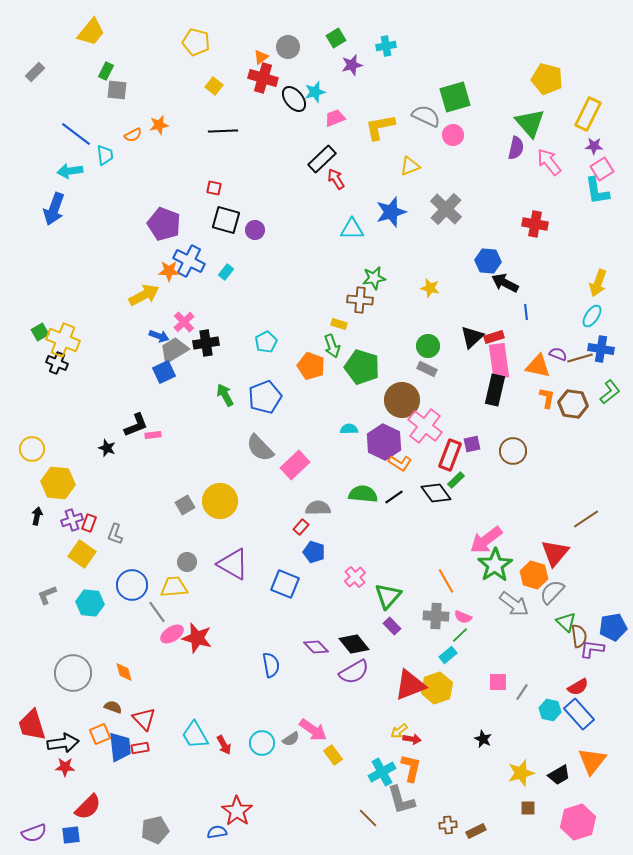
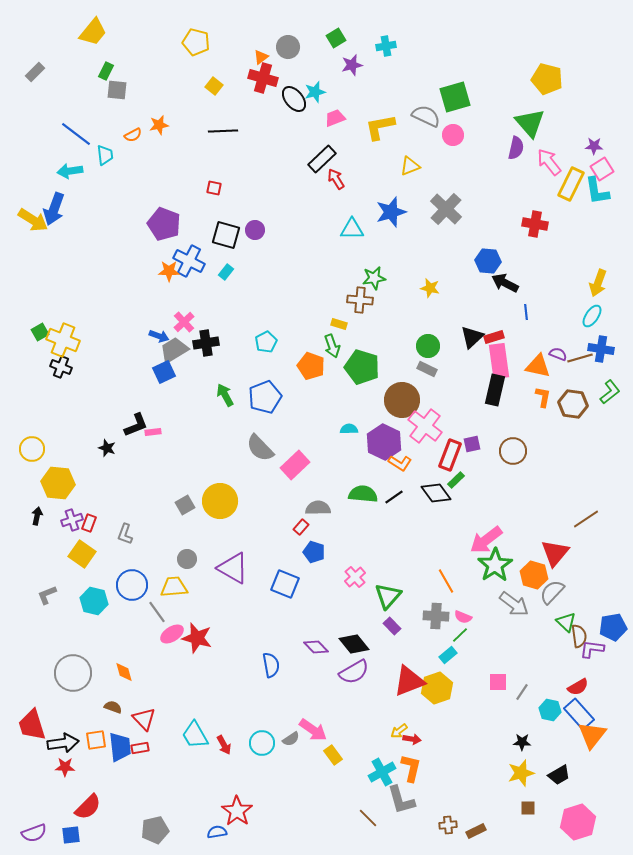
yellow trapezoid at (91, 32): moved 2 px right
yellow rectangle at (588, 114): moved 17 px left, 70 px down
black square at (226, 220): moved 15 px down
yellow arrow at (144, 295): moved 111 px left, 75 px up; rotated 60 degrees clockwise
black cross at (57, 363): moved 4 px right, 4 px down
orange L-shape at (547, 398): moved 4 px left, 1 px up
pink rectangle at (153, 435): moved 3 px up
gray L-shape at (115, 534): moved 10 px right
gray circle at (187, 562): moved 3 px up
purple triangle at (233, 564): moved 4 px down
cyan hexagon at (90, 603): moved 4 px right, 2 px up; rotated 8 degrees clockwise
red triangle at (410, 685): moved 1 px left, 4 px up
orange square at (100, 734): moved 4 px left, 6 px down; rotated 15 degrees clockwise
black star at (483, 739): moved 39 px right, 3 px down; rotated 24 degrees counterclockwise
orange triangle at (592, 761): moved 26 px up
